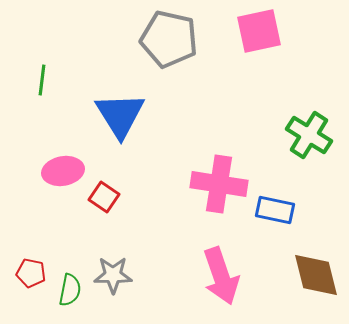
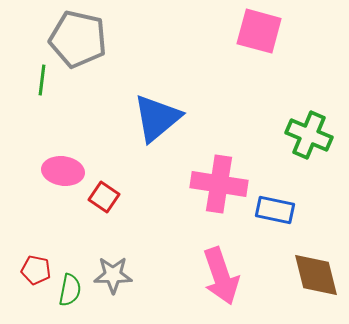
pink square: rotated 27 degrees clockwise
gray pentagon: moved 91 px left
blue triangle: moved 37 px right, 3 px down; rotated 22 degrees clockwise
green cross: rotated 9 degrees counterclockwise
pink ellipse: rotated 18 degrees clockwise
red pentagon: moved 5 px right, 3 px up
